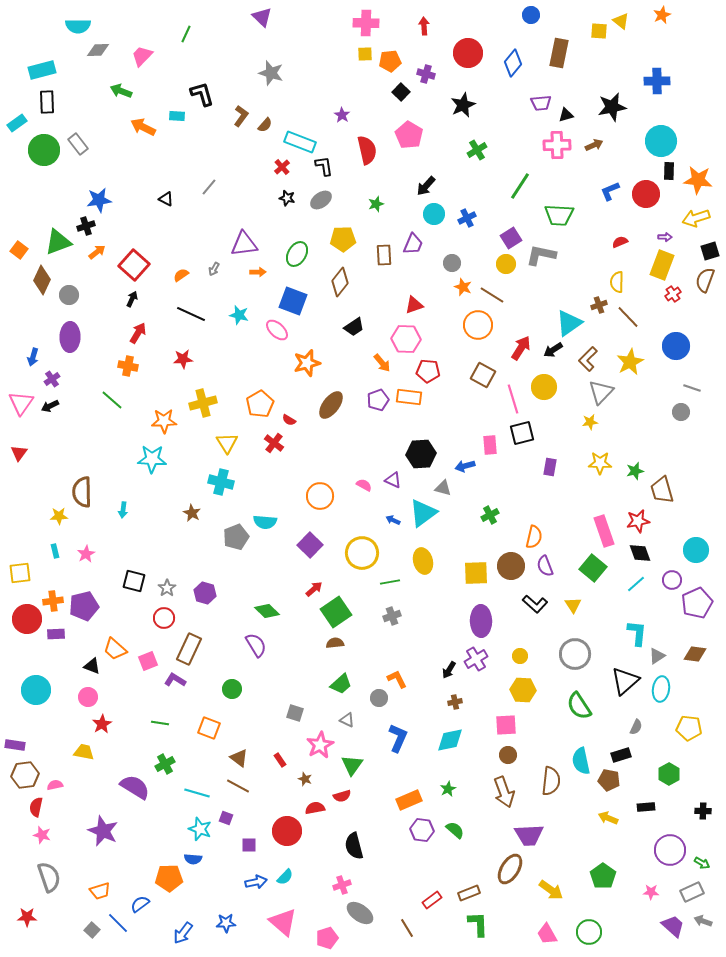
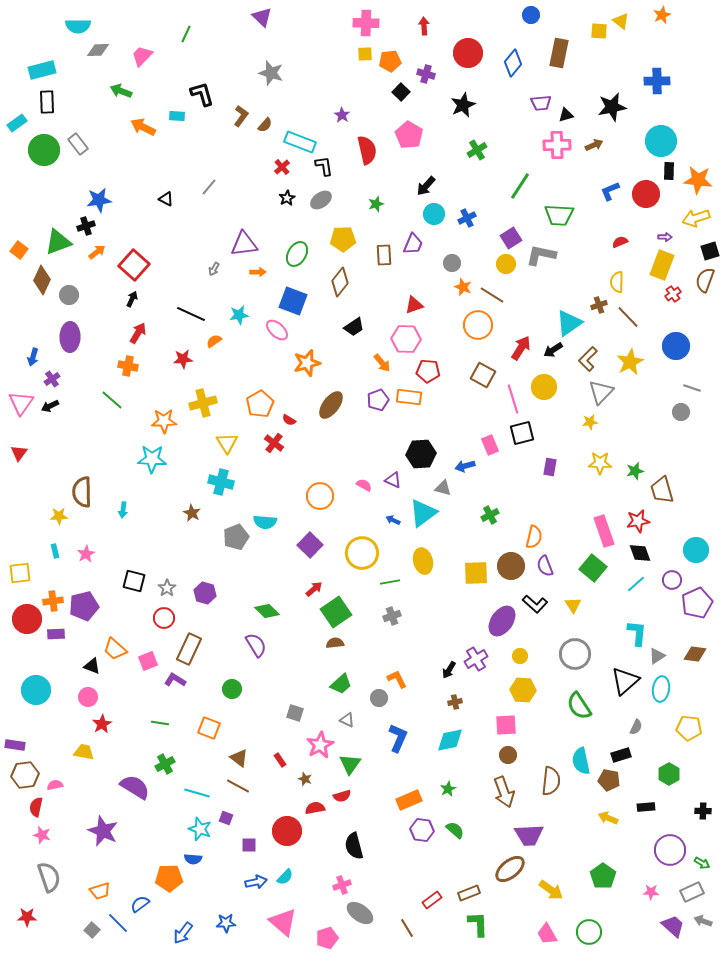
black star at (287, 198): rotated 28 degrees clockwise
orange semicircle at (181, 275): moved 33 px right, 66 px down
cyan star at (239, 315): rotated 24 degrees counterclockwise
pink rectangle at (490, 445): rotated 18 degrees counterclockwise
purple ellipse at (481, 621): moved 21 px right; rotated 36 degrees clockwise
green triangle at (352, 765): moved 2 px left, 1 px up
brown ellipse at (510, 869): rotated 20 degrees clockwise
